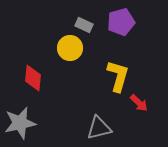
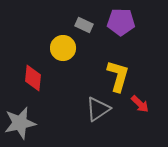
purple pentagon: rotated 16 degrees clockwise
yellow circle: moved 7 px left
red arrow: moved 1 px right, 1 px down
gray triangle: moved 1 px left, 19 px up; rotated 20 degrees counterclockwise
